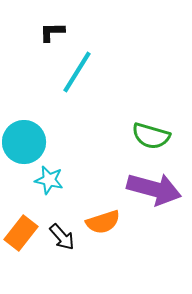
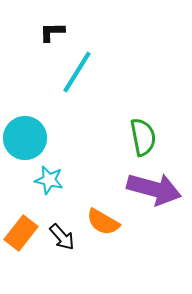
green semicircle: moved 8 px left, 1 px down; rotated 117 degrees counterclockwise
cyan circle: moved 1 px right, 4 px up
orange semicircle: rotated 48 degrees clockwise
